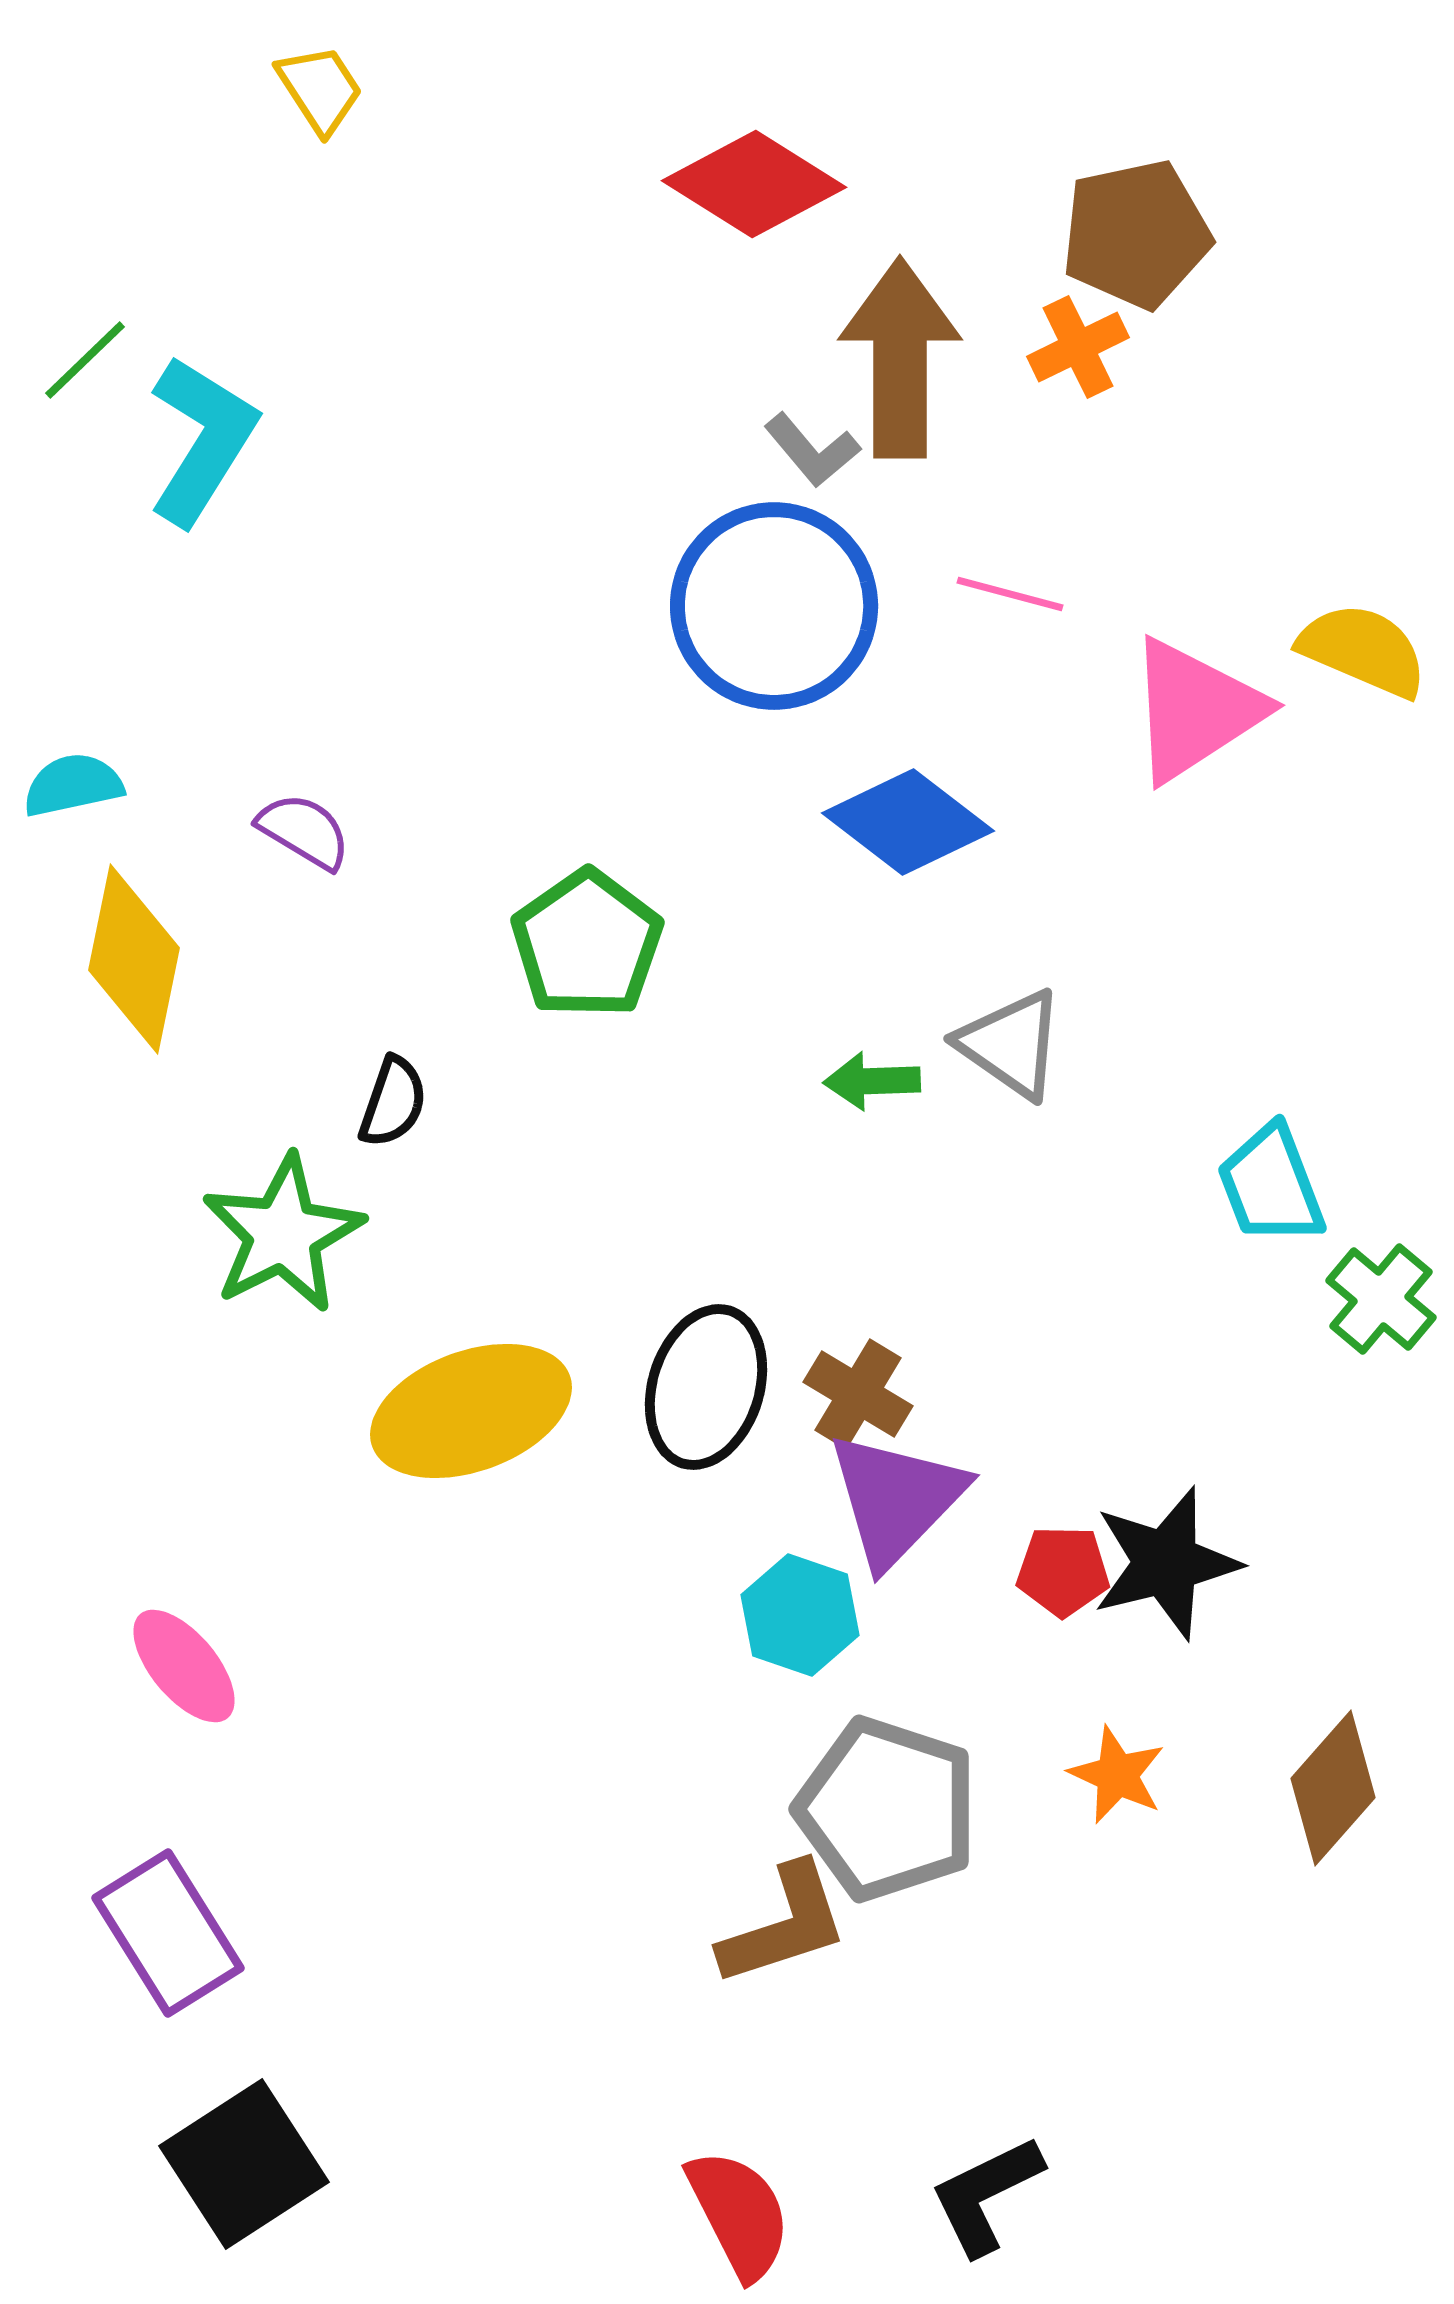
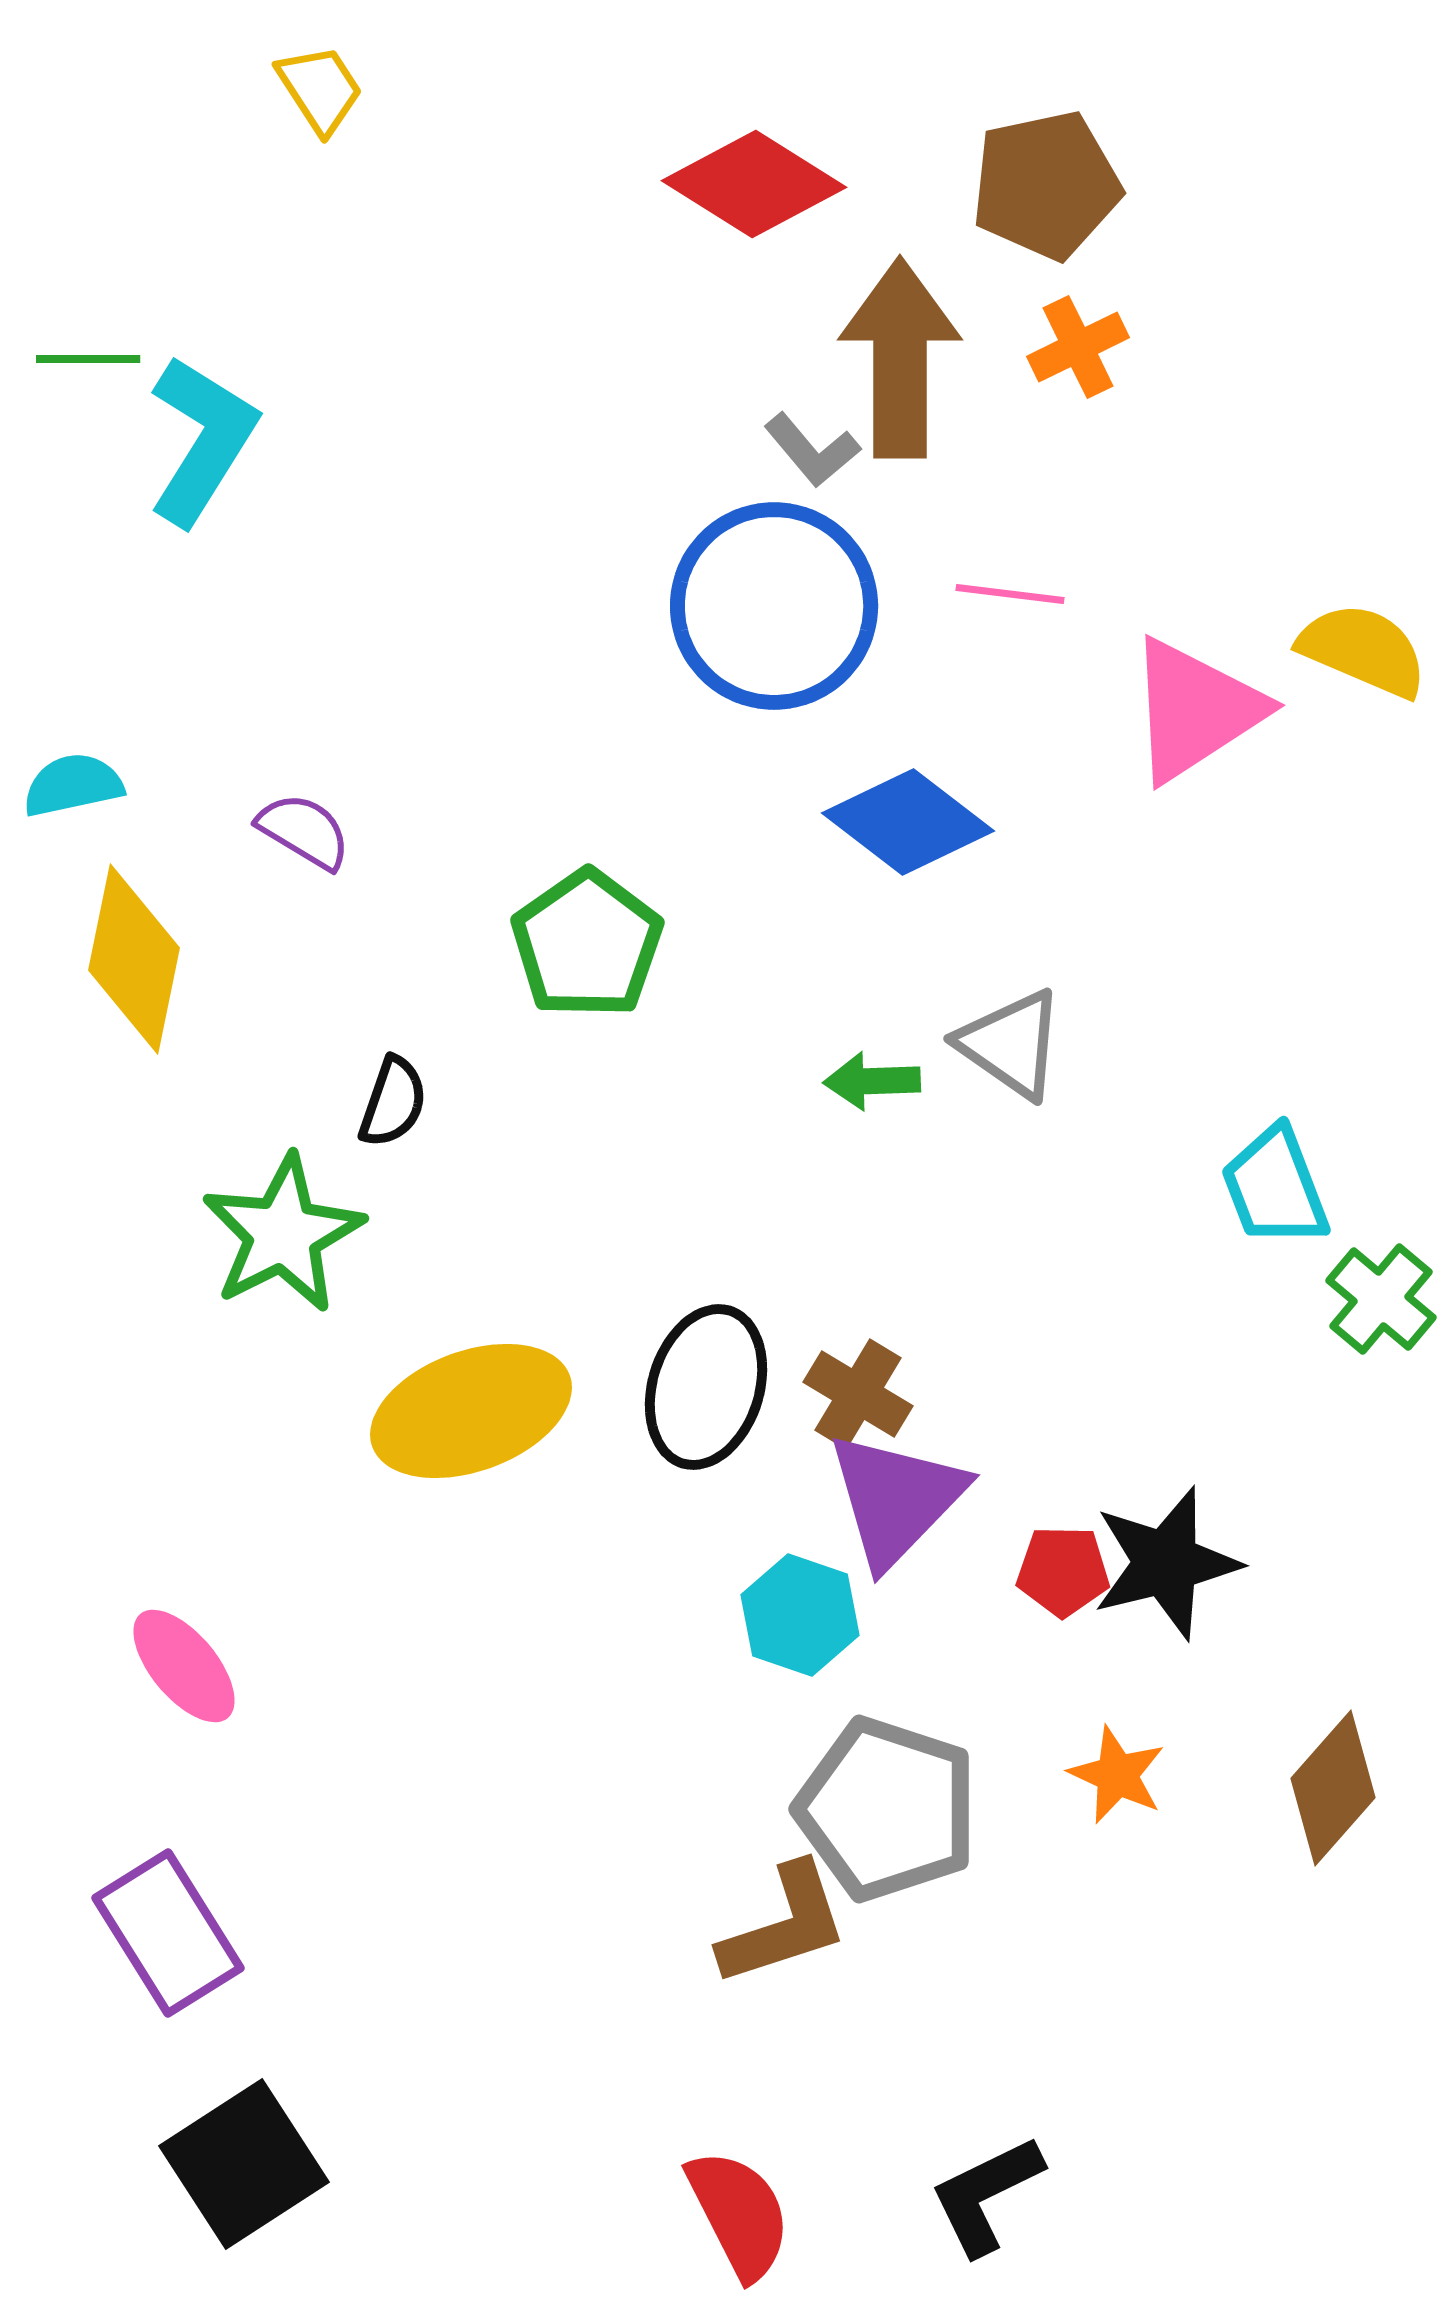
brown pentagon: moved 90 px left, 49 px up
green line: moved 3 px right, 1 px up; rotated 44 degrees clockwise
pink line: rotated 8 degrees counterclockwise
cyan trapezoid: moved 4 px right, 2 px down
